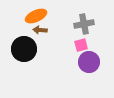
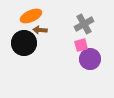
orange ellipse: moved 5 px left
gray cross: rotated 18 degrees counterclockwise
black circle: moved 6 px up
purple circle: moved 1 px right, 3 px up
